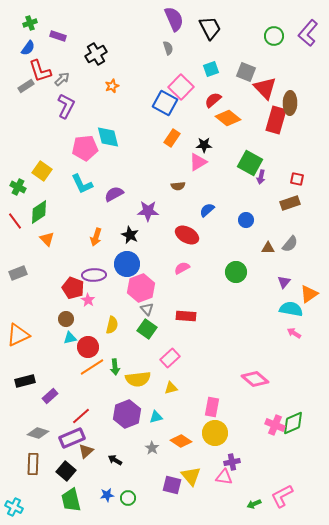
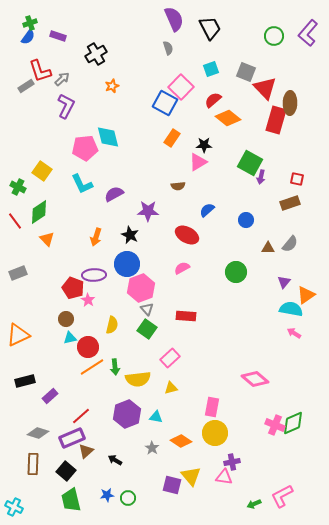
blue semicircle at (28, 48): moved 11 px up
orange triangle at (309, 294): moved 3 px left, 1 px down
cyan triangle at (156, 417): rotated 24 degrees clockwise
